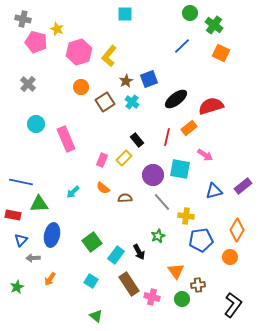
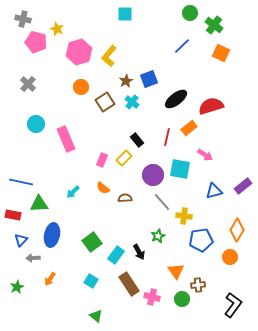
yellow cross at (186, 216): moved 2 px left
